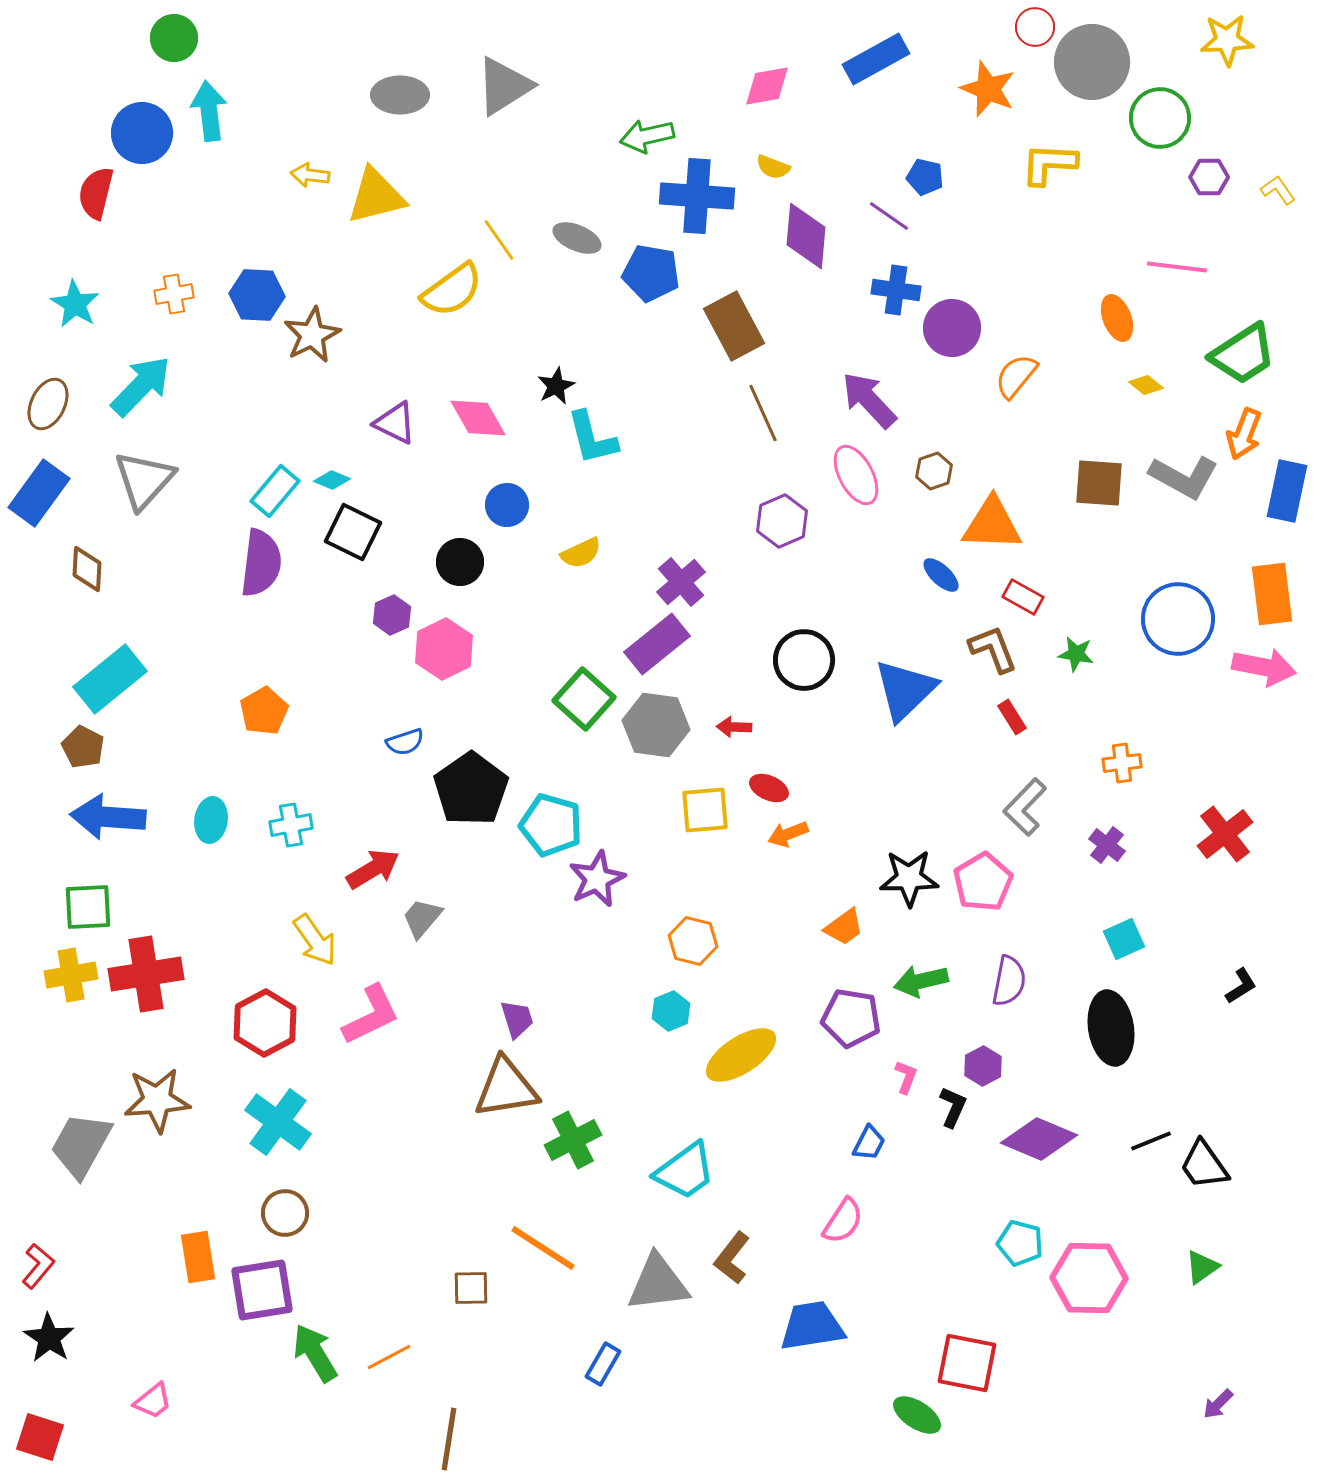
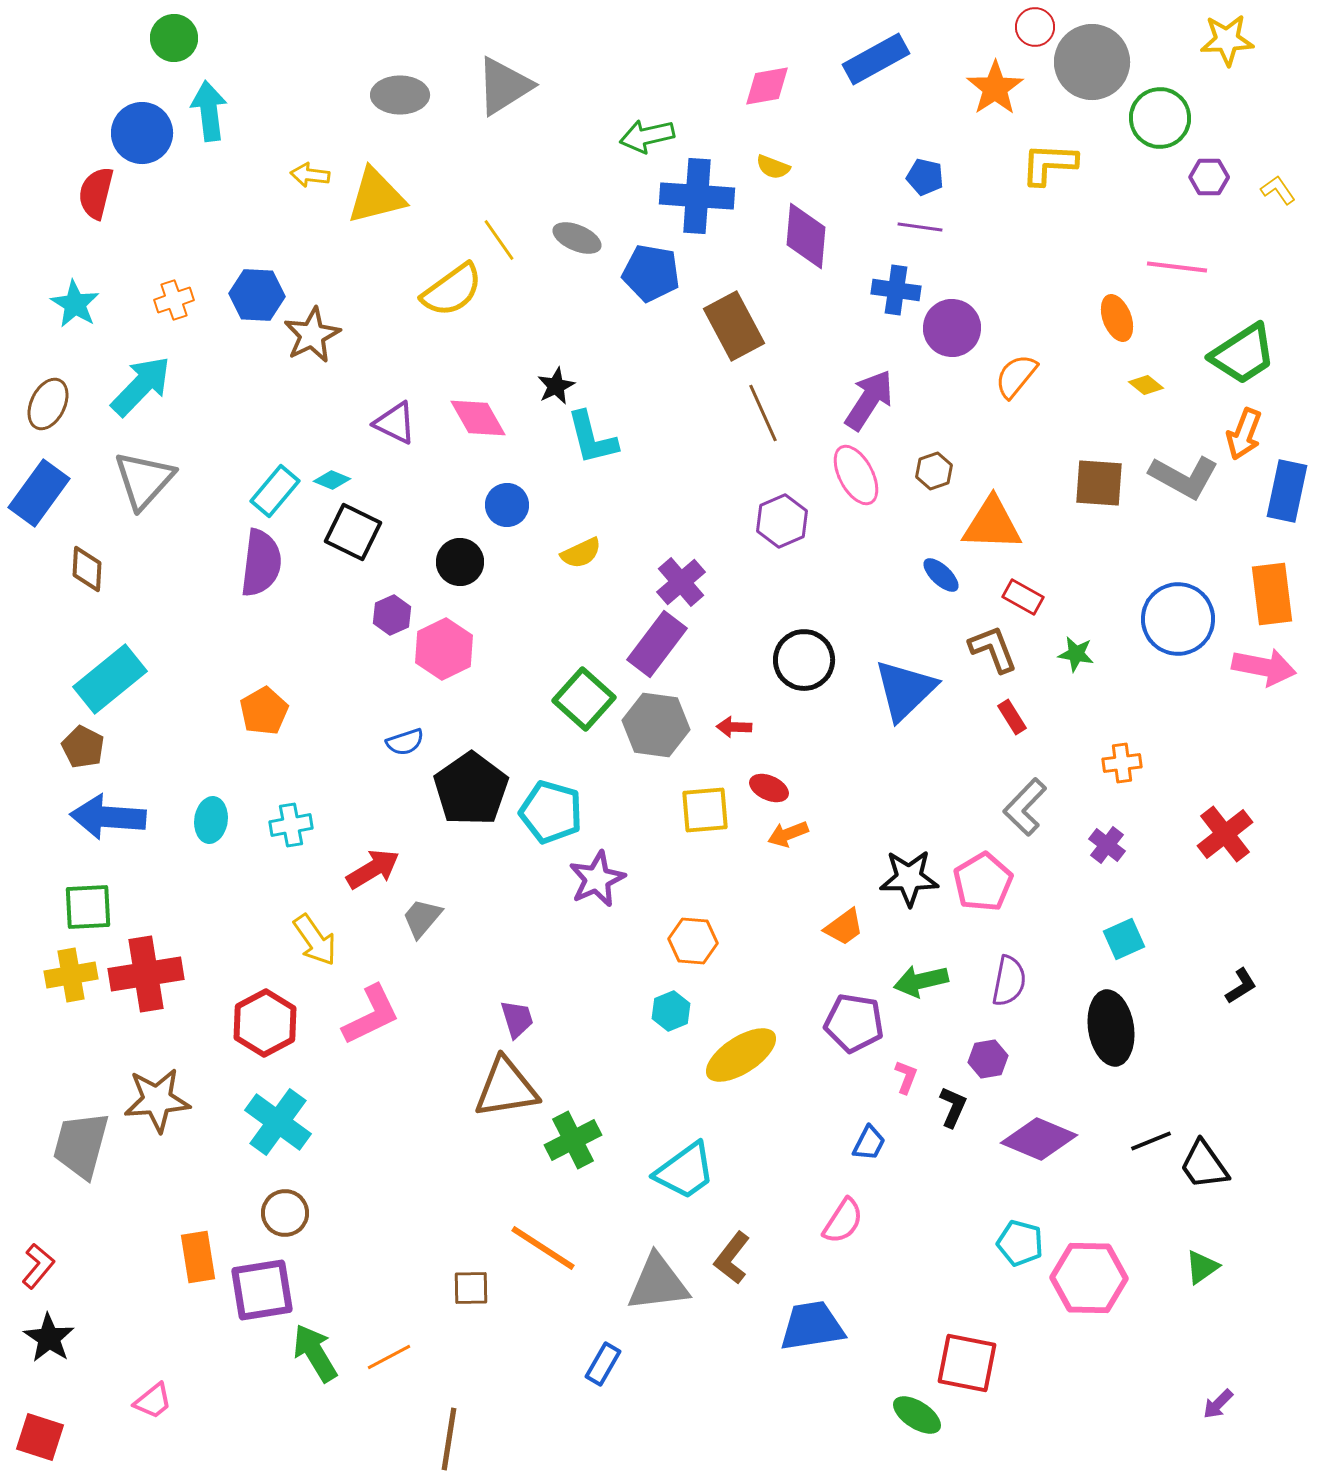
orange star at (988, 89): moved 7 px right, 1 px up; rotated 16 degrees clockwise
purple line at (889, 216): moved 31 px right, 11 px down; rotated 27 degrees counterclockwise
orange cross at (174, 294): moved 6 px down; rotated 9 degrees counterclockwise
purple arrow at (869, 400): rotated 76 degrees clockwise
purple rectangle at (657, 644): rotated 14 degrees counterclockwise
cyan pentagon at (551, 825): moved 13 px up
orange hexagon at (693, 941): rotated 9 degrees counterclockwise
purple pentagon at (851, 1018): moved 3 px right, 5 px down
purple hexagon at (983, 1066): moved 5 px right, 7 px up; rotated 18 degrees clockwise
gray trapezoid at (81, 1145): rotated 14 degrees counterclockwise
